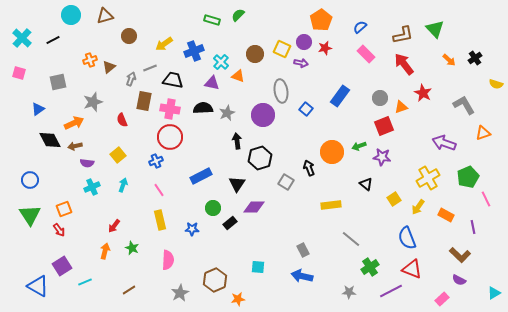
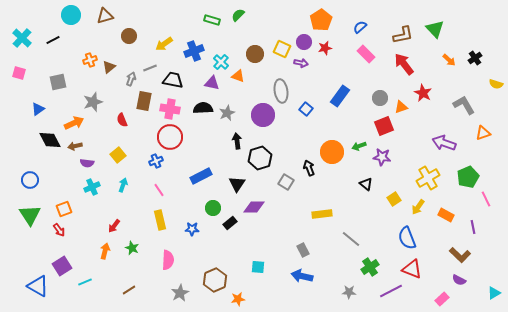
yellow rectangle at (331, 205): moved 9 px left, 9 px down
